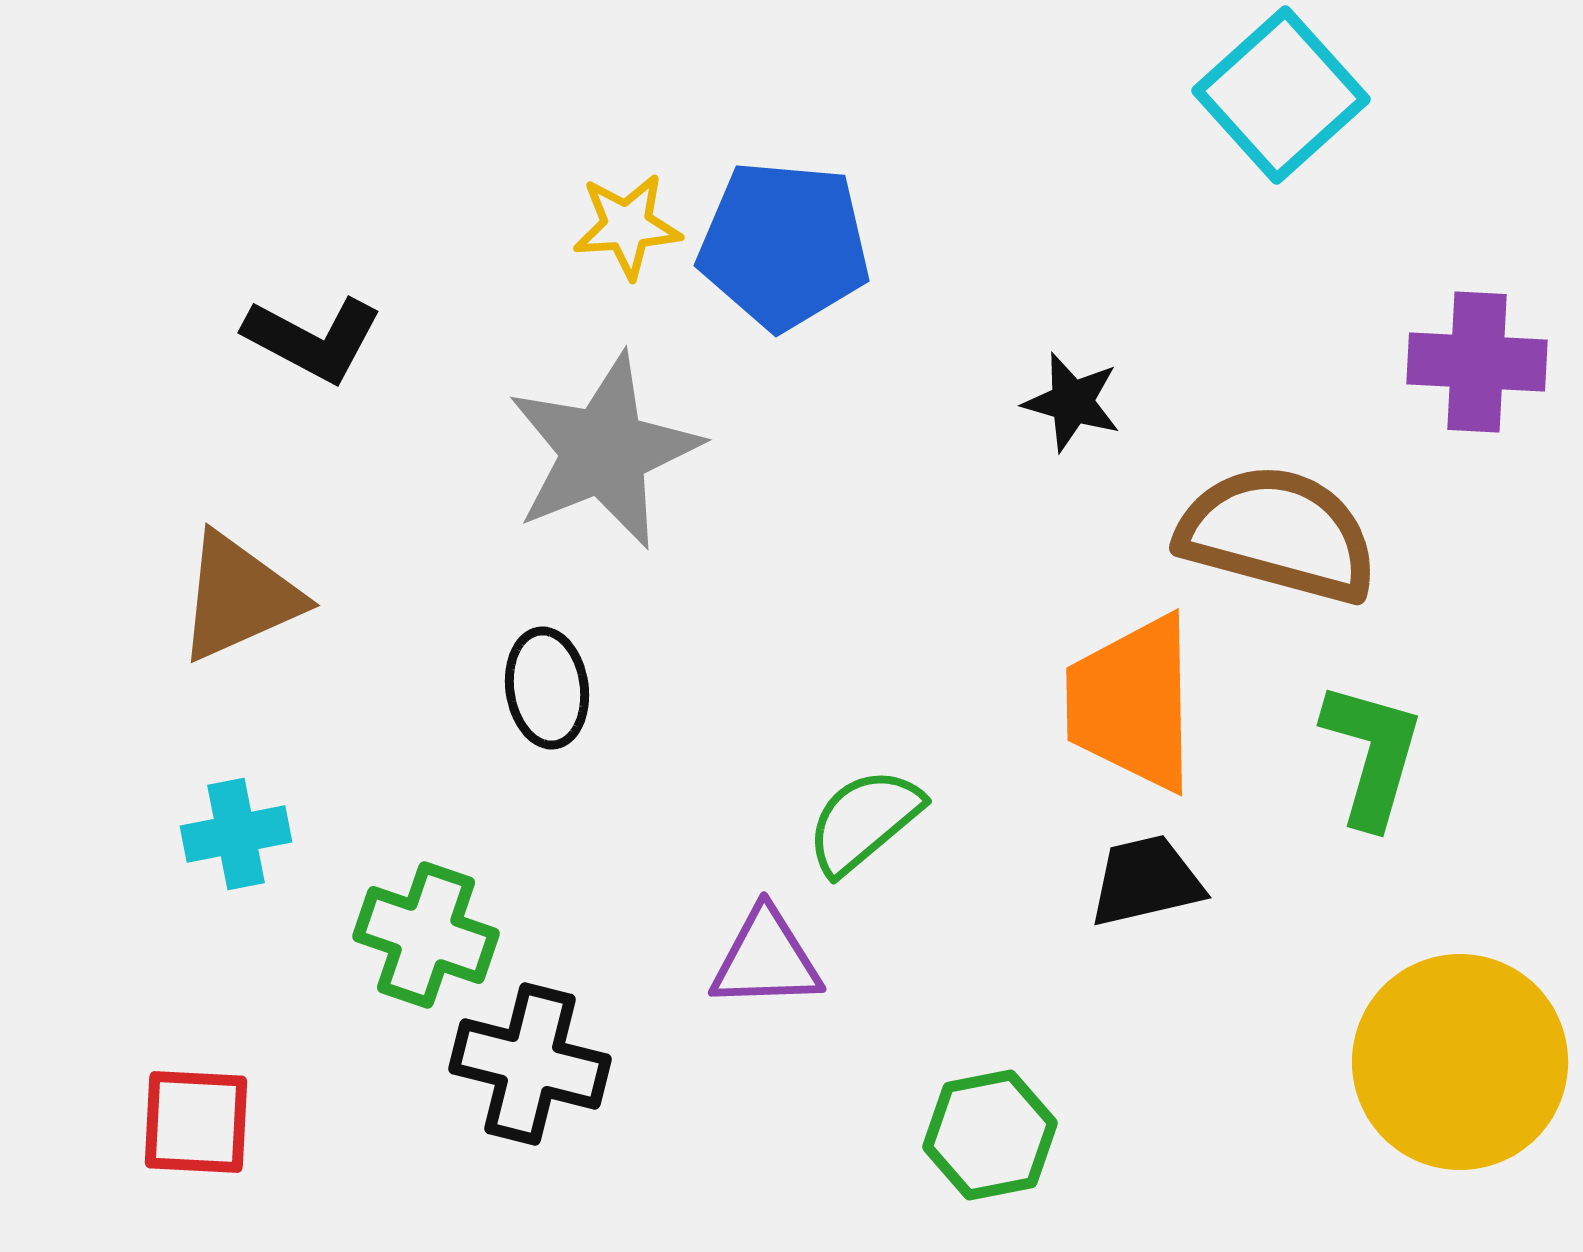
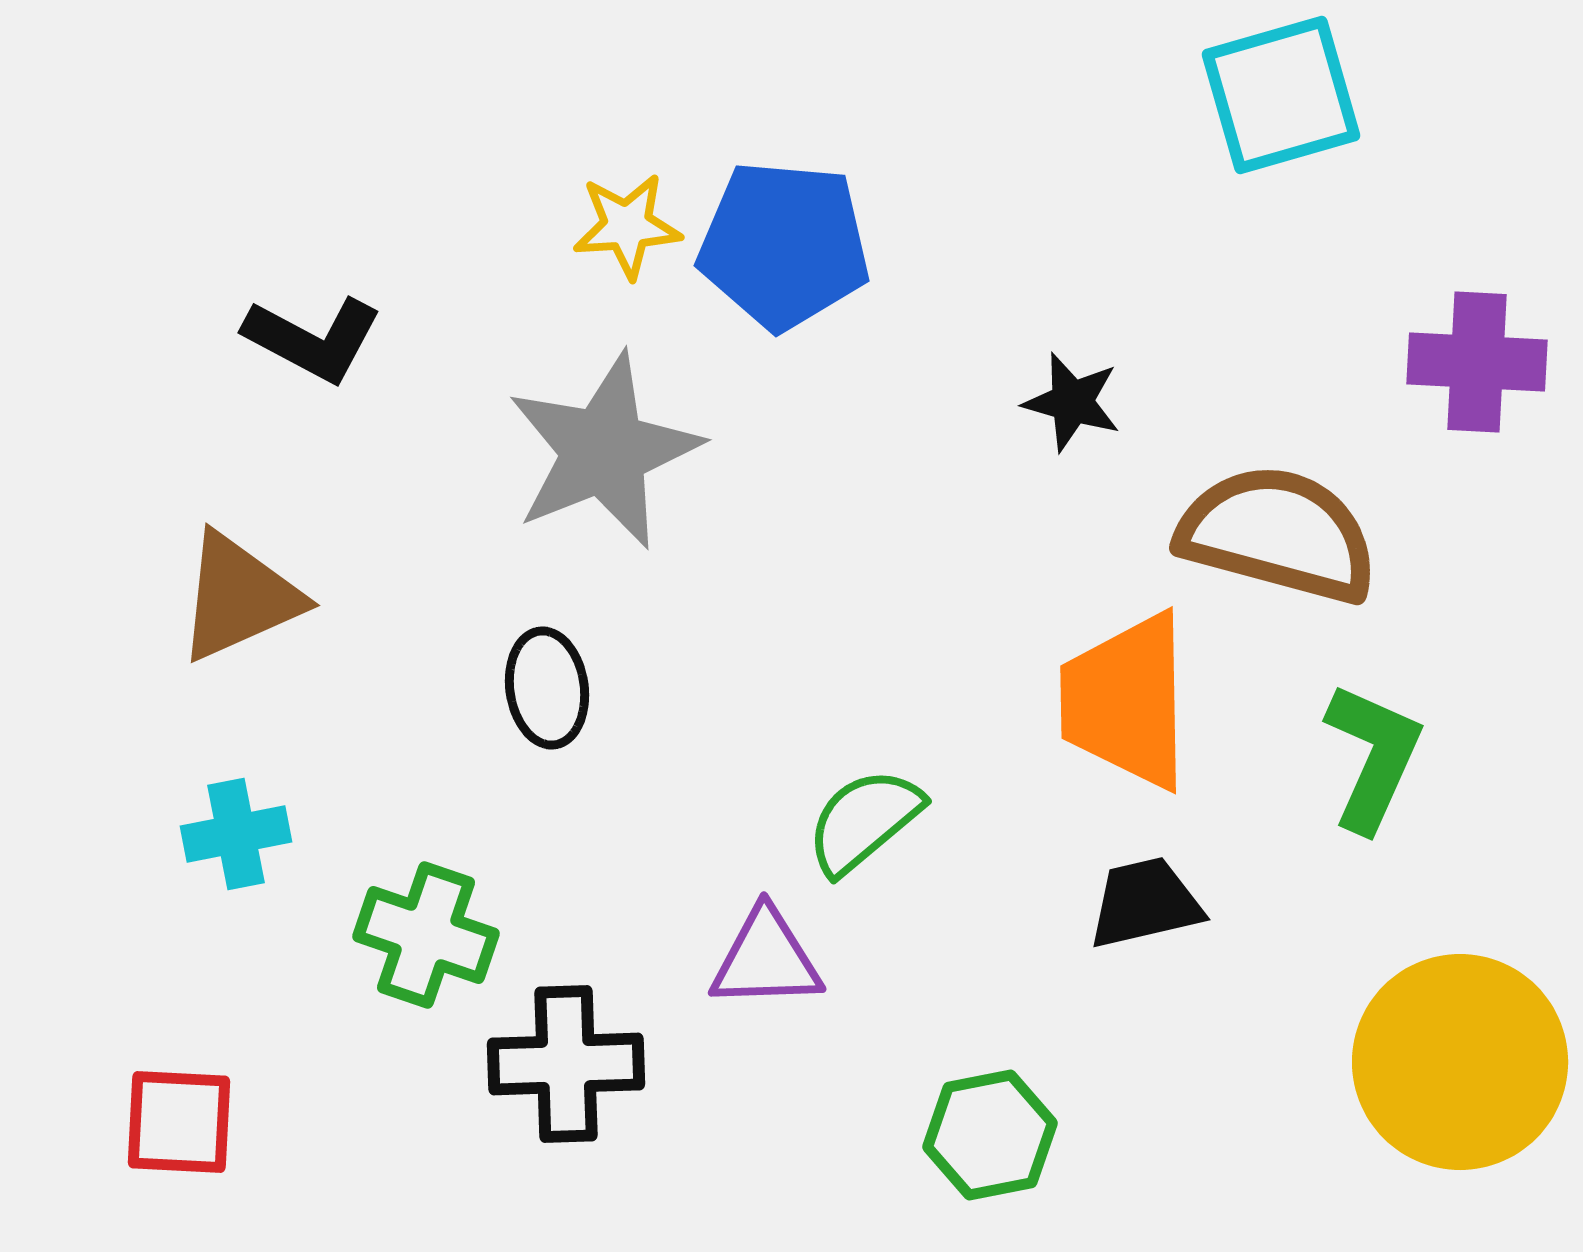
cyan square: rotated 26 degrees clockwise
orange trapezoid: moved 6 px left, 2 px up
green L-shape: moved 1 px right, 3 px down; rotated 8 degrees clockwise
black trapezoid: moved 1 px left, 22 px down
black cross: moved 36 px right; rotated 16 degrees counterclockwise
red square: moved 17 px left
